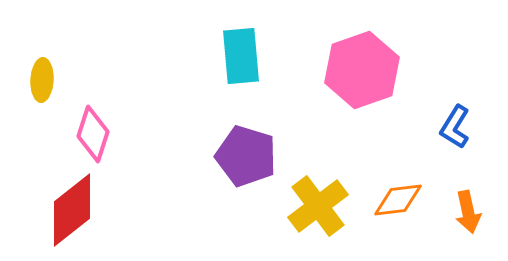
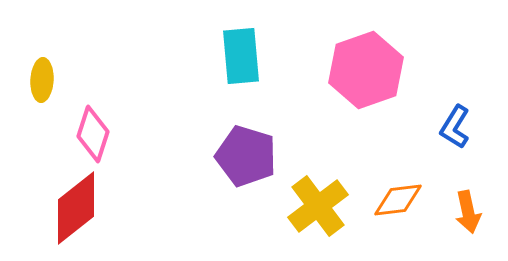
pink hexagon: moved 4 px right
red diamond: moved 4 px right, 2 px up
